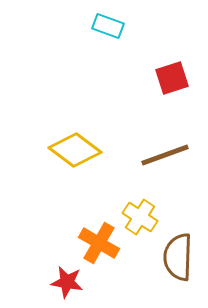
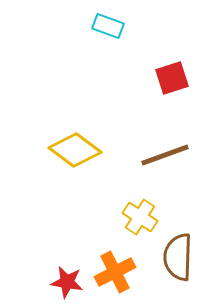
orange cross: moved 16 px right, 29 px down; rotated 33 degrees clockwise
